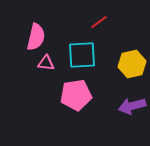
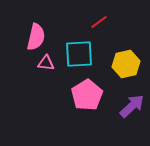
cyan square: moved 3 px left, 1 px up
yellow hexagon: moved 6 px left
pink pentagon: moved 11 px right; rotated 24 degrees counterclockwise
purple arrow: rotated 152 degrees clockwise
